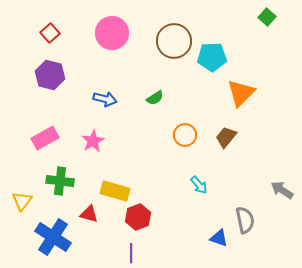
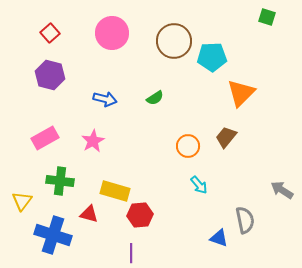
green square: rotated 24 degrees counterclockwise
orange circle: moved 3 px right, 11 px down
red hexagon: moved 2 px right, 2 px up; rotated 15 degrees clockwise
blue cross: moved 2 px up; rotated 15 degrees counterclockwise
